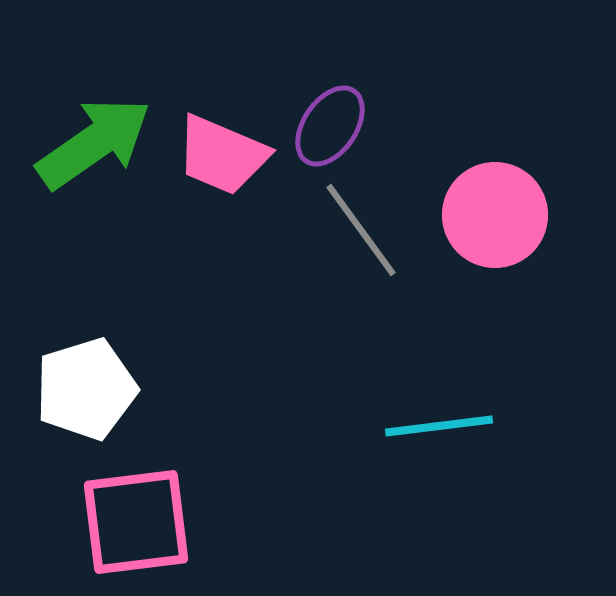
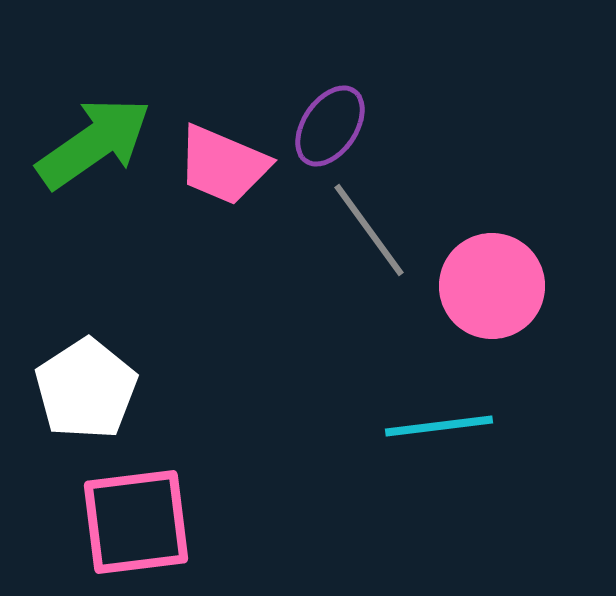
pink trapezoid: moved 1 px right, 10 px down
pink circle: moved 3 px left, 71 px down
gray line: moved 8 px right
white pentagon: rotated 16 degrees counterclockwise
